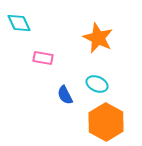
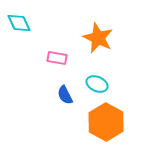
pink rectangle: moved 14 px right
